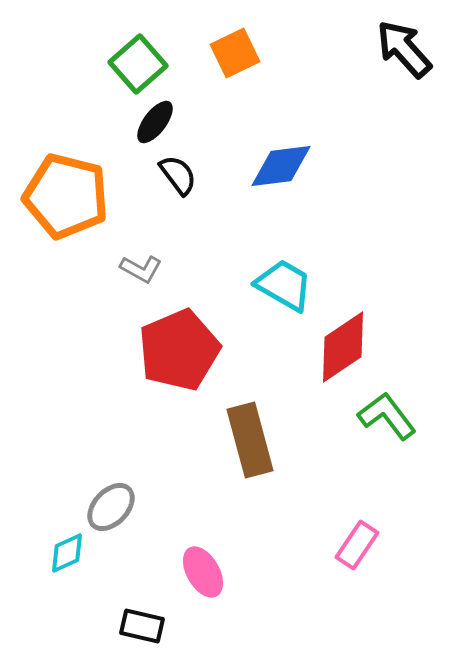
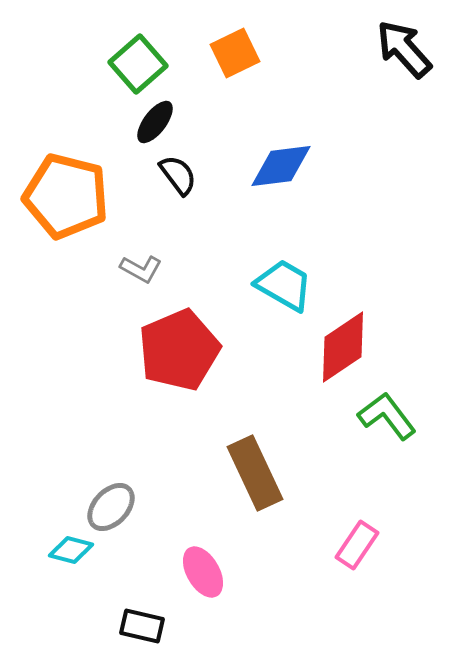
brown rectangle: moved 5 px right, 33 px down; rotated 10 degrees counterclockwise
cyan diamond: moved 4 px right, 3 px up; rotated 39 degrees clockwise
